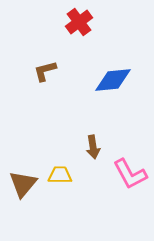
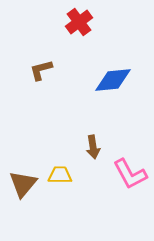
brown L-shape: moved 4 px left, 1 px up
